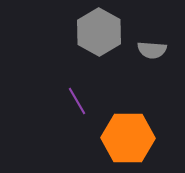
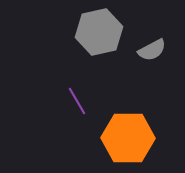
gray hexagon: rotated 18 degrees clockwise
gray semicircle: rotated 32 degrees counterclockwise
